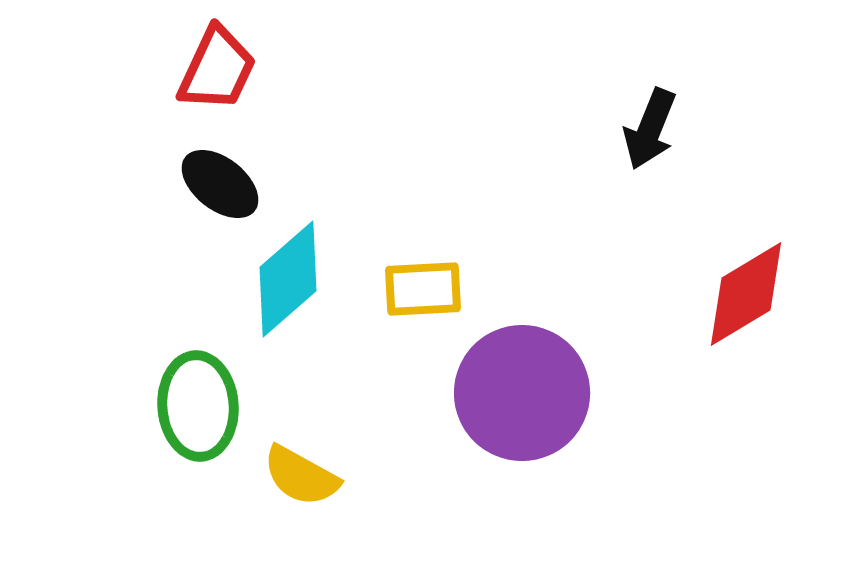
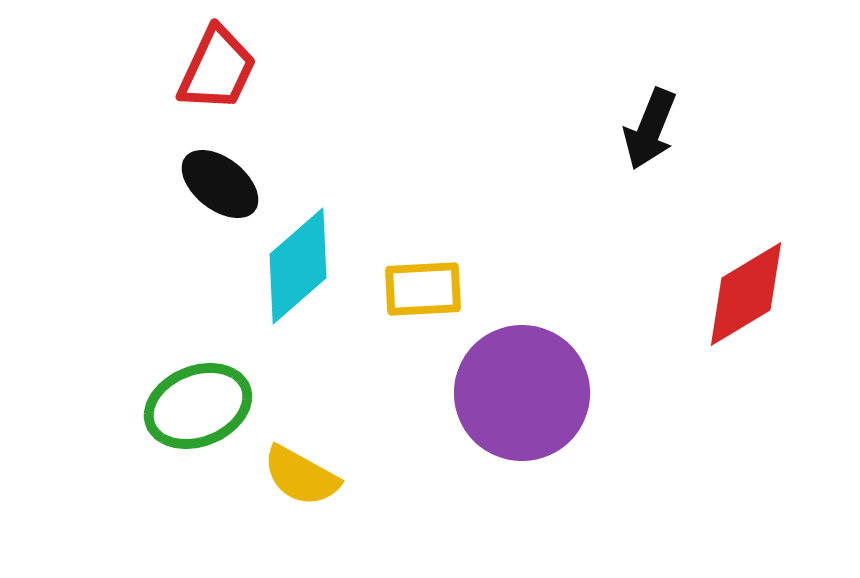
cyan diamond: moved 10 px right, 13 px up
green ellipse: rotated 72 degrees clockwise
